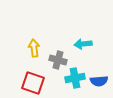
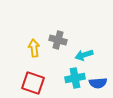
cyan arrow: moved 1 px right, 11 px down; rotated 12 degrees counterclockwise
gray cross: moved 20 px up
blue semicircle: moved 1 px left, 2 px down
